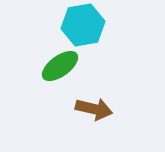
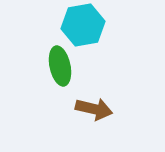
green ellipse: rotated 66 degrees counterclockwise
